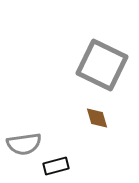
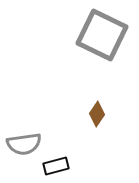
gray square: moved 30 px up
brown diamond: moved 4 px up; rotated 50 degrees clockwise
